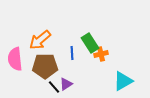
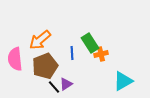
brown pentagon: rotated 20 degrees counterclockwise
